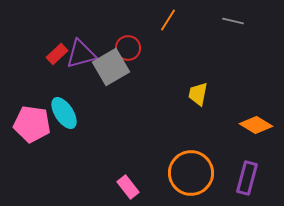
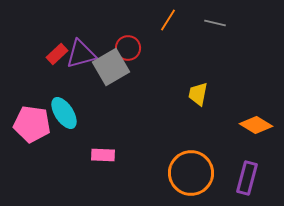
gray line: moved 18 px left, 2 px down
pink rectangle: moved 25 px left, 32 px up; rotated 50 degrees counterclockwise
